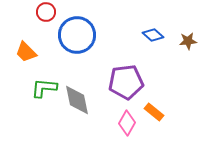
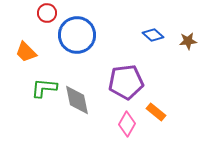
red circle: moved 1 px right, 1 px down
orange rectangle: moved 2 px right
pink diamond: moved 1 px down
